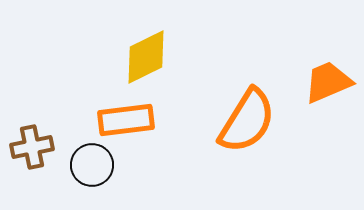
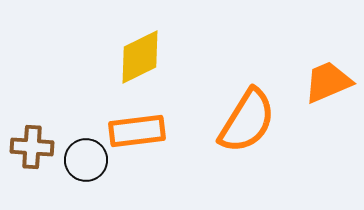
yellow diamond: moved 6 px left
orange rectangle: moved 11 px right, 11 px down
brown cross: rotated 15 degrees clockwise
black circle: moved 6 px left, 5 px up
